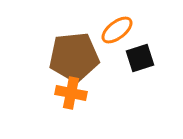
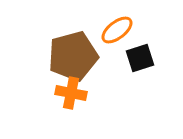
brown pentagon: moved 1 px left, 1 px up; rotated 9 degrees counterclockwise
